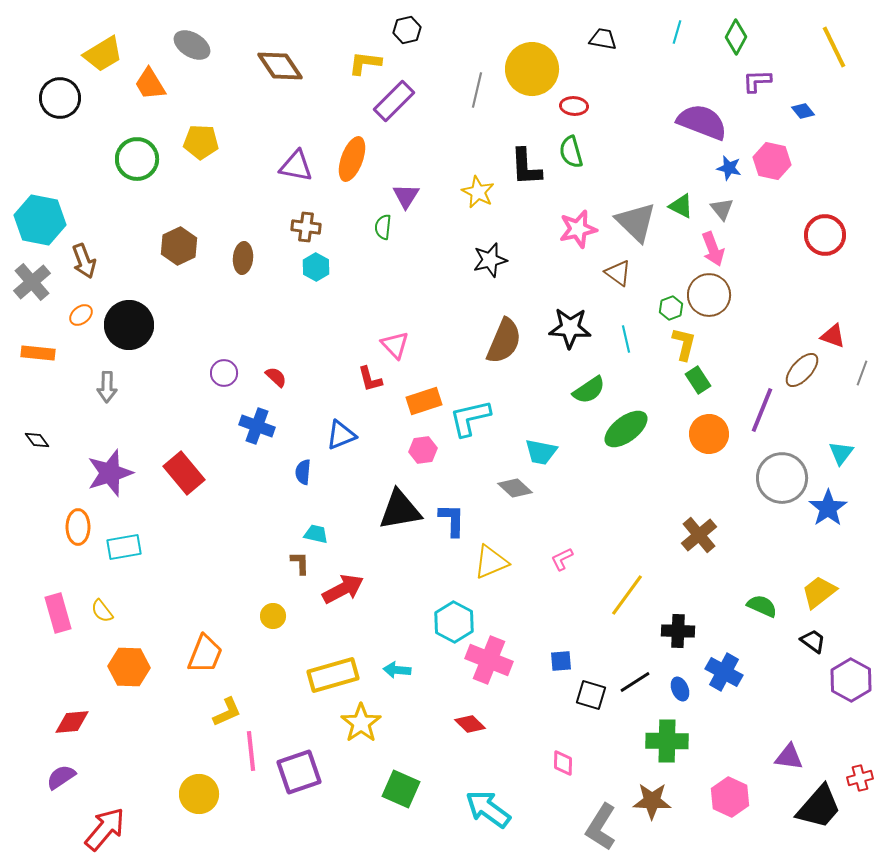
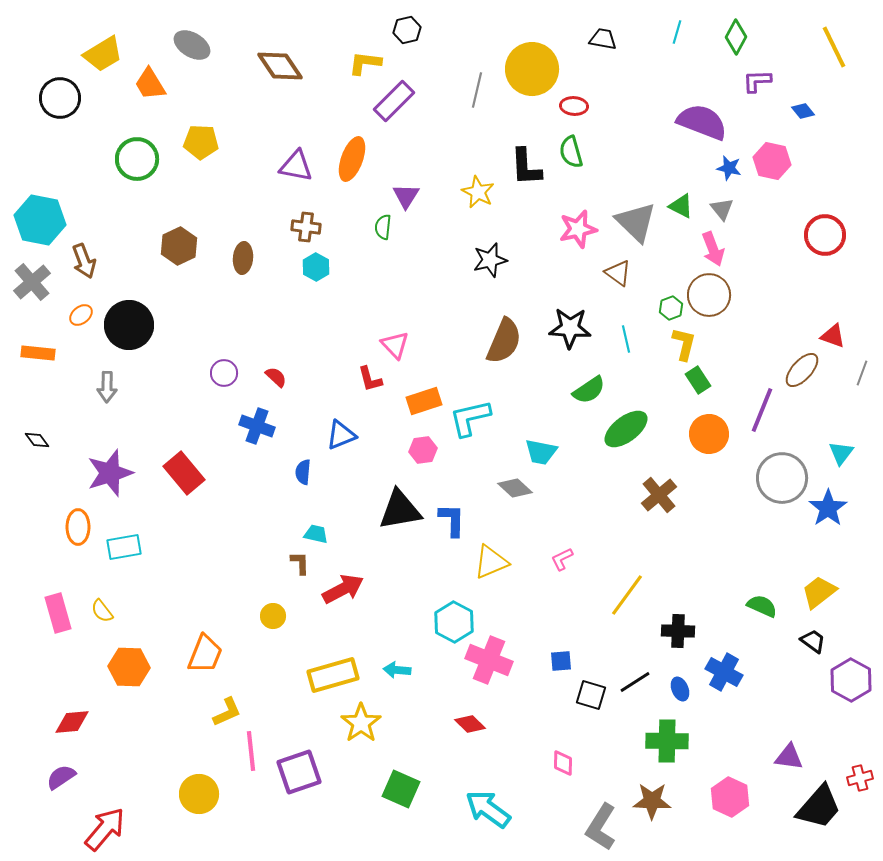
brown cross at (699, 535): moved 40 px left, 40 px up
